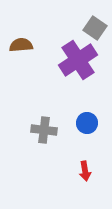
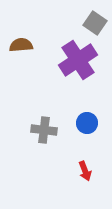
gray square: moved 5 px up
red arrow: rotated 12 degrees counterclockwise
